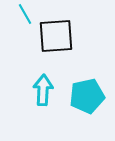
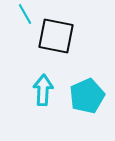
black square: rotated 15 degrees clockwise
cyan pentagon: rotated 12 degrees counterclockwise
